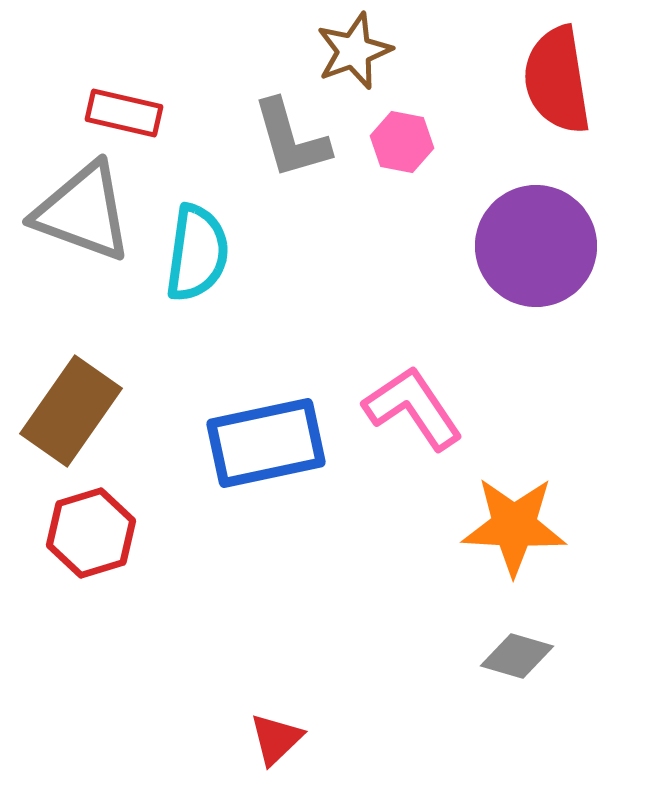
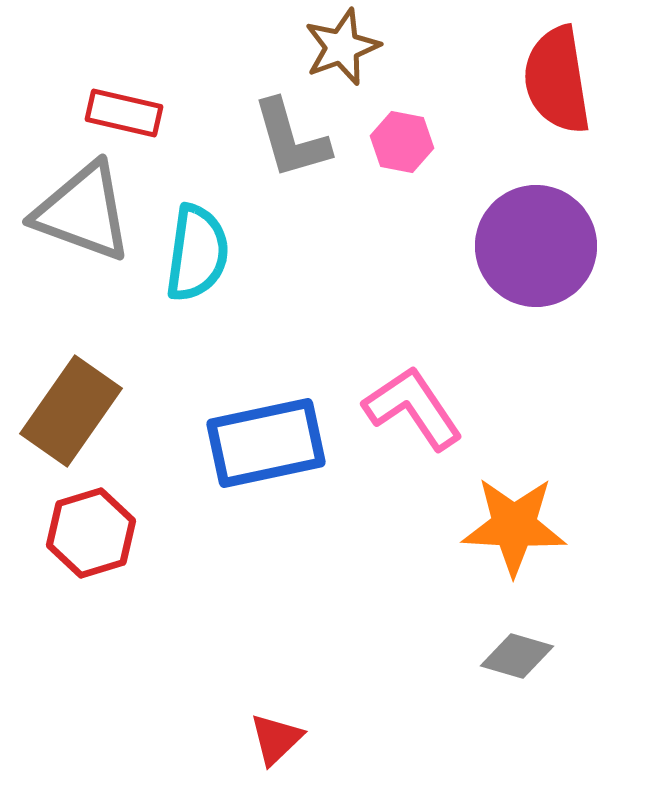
brown star: moved 12 px left, 4 px up
